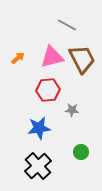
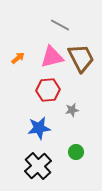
gray line: moved 7 px left
brown trapezoid: moved 1 px left, 1 px up
gray star: rotated 16 degrees counterclockwise
green circle: moved 5 px left
